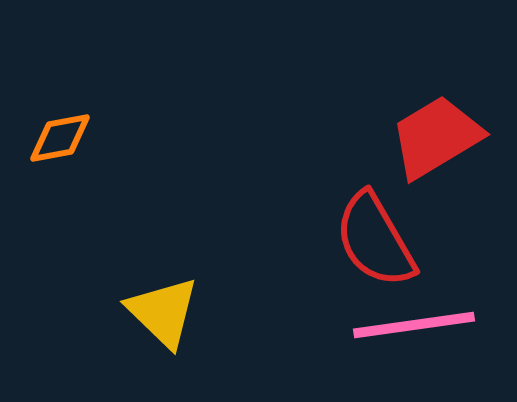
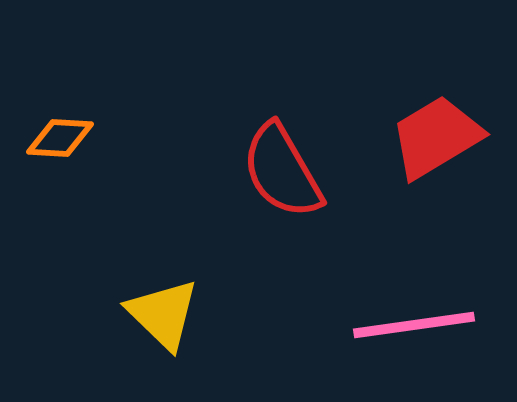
orange diamond: rotated 14 degrees clockwise
red semicircle: moved 93 px left, 69 px up
yellow triangle: moved 2 px down
